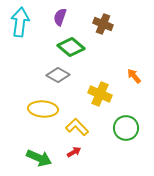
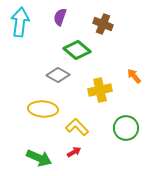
green diamond: moved 6 px right, 3 px down
yellow cross: moved 4 px up; rotated 35 degrees counterclockwise
